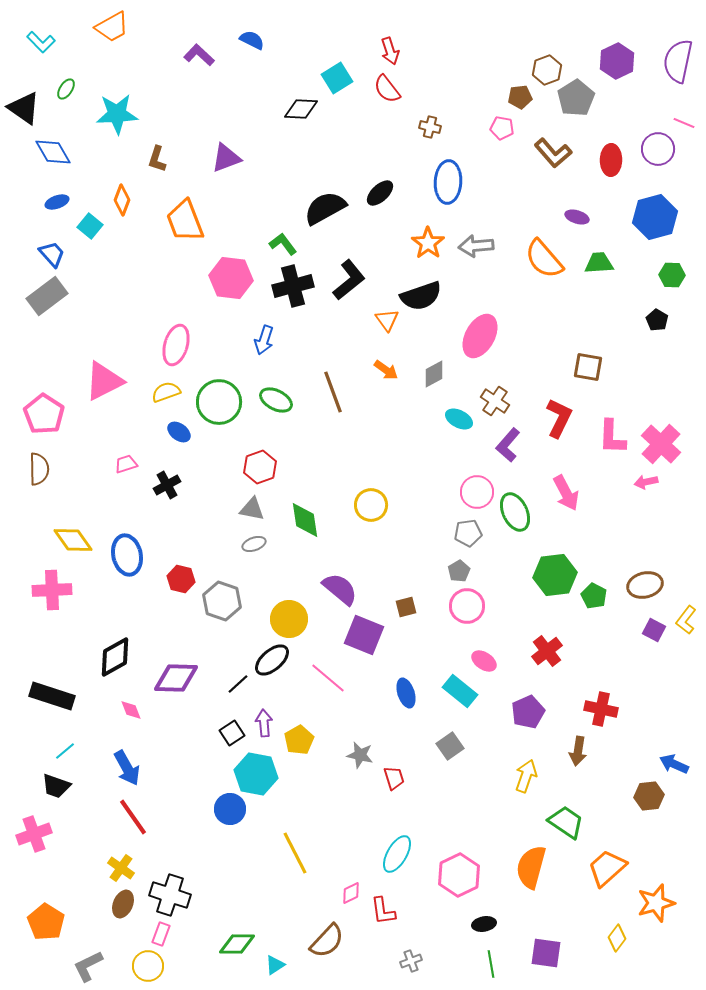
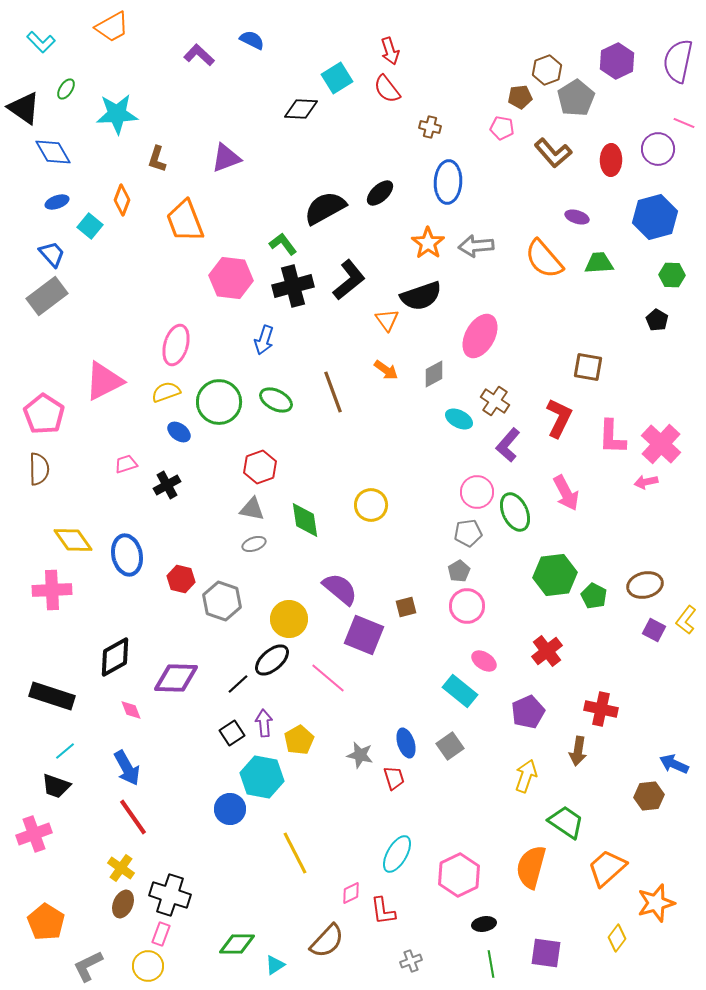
blue ellipse at (406, 693): moved 50 px down
cyan hexagon at (256, 774): moved 6 px right, 3 px down
